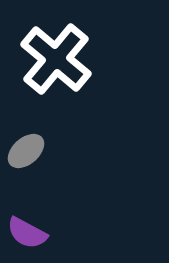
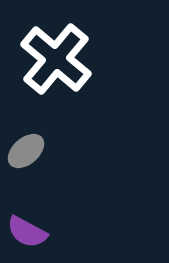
purple semicircle: moved 1 px up
